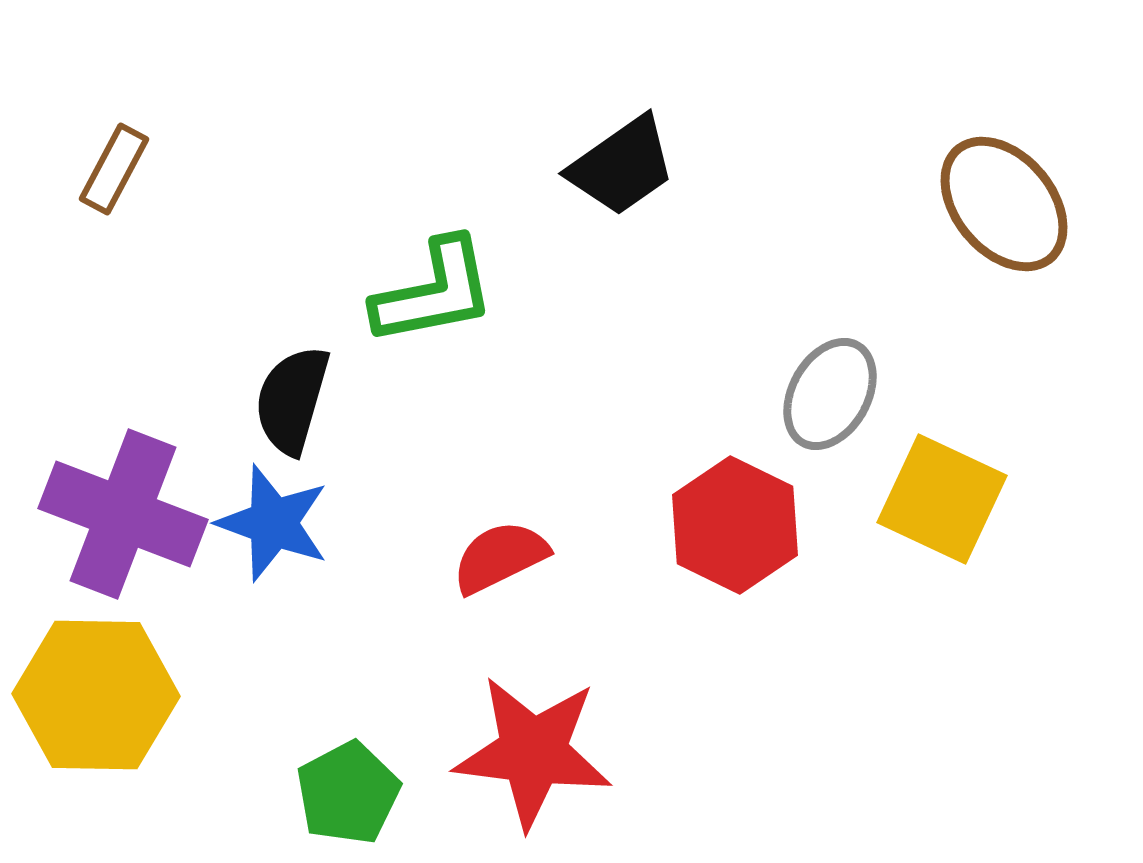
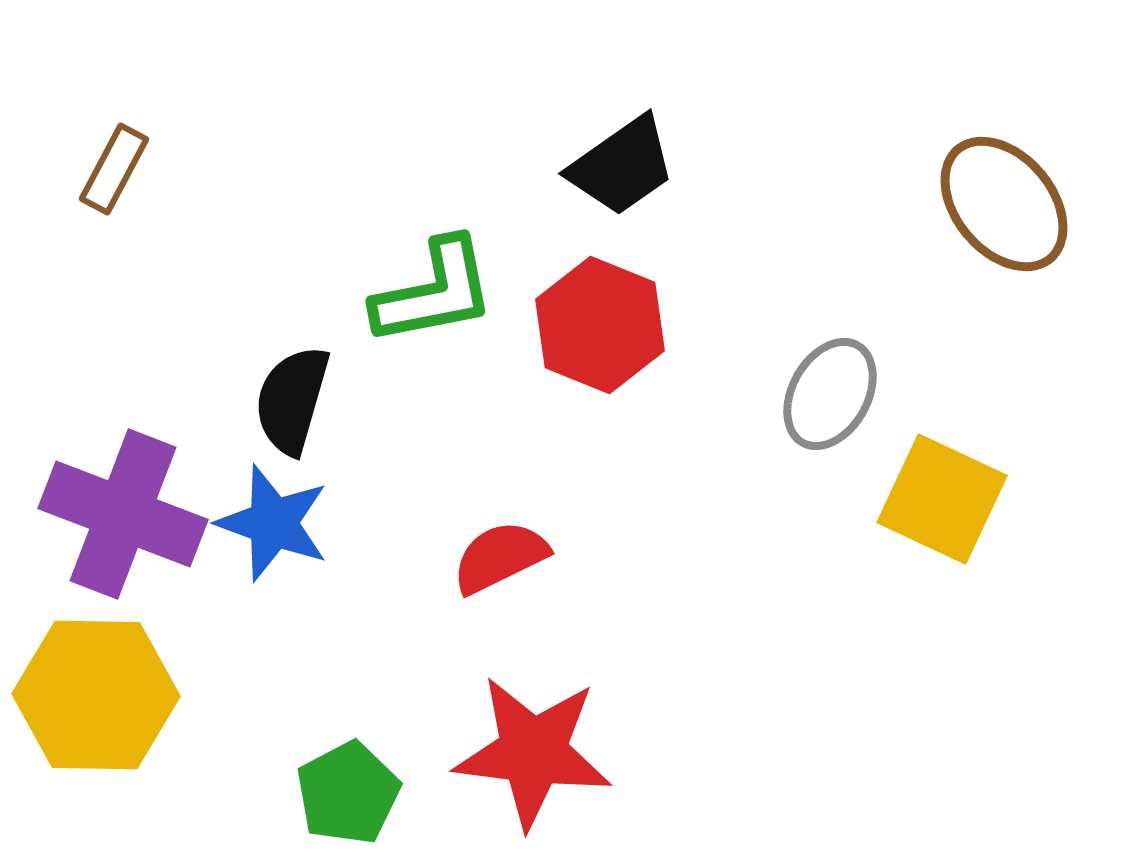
red hexagon: moved 135 px left, 200 px up; rotated 4 degrees counterclockwise
